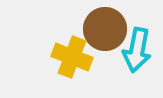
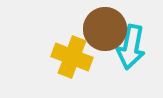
cyan arrow: moved 6 px left, 3 px up
